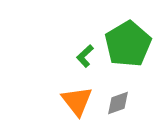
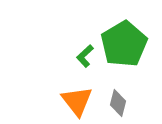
green pentagon: moved 4 px left
gray diamond: rotated 56 degrees counterclockwise
